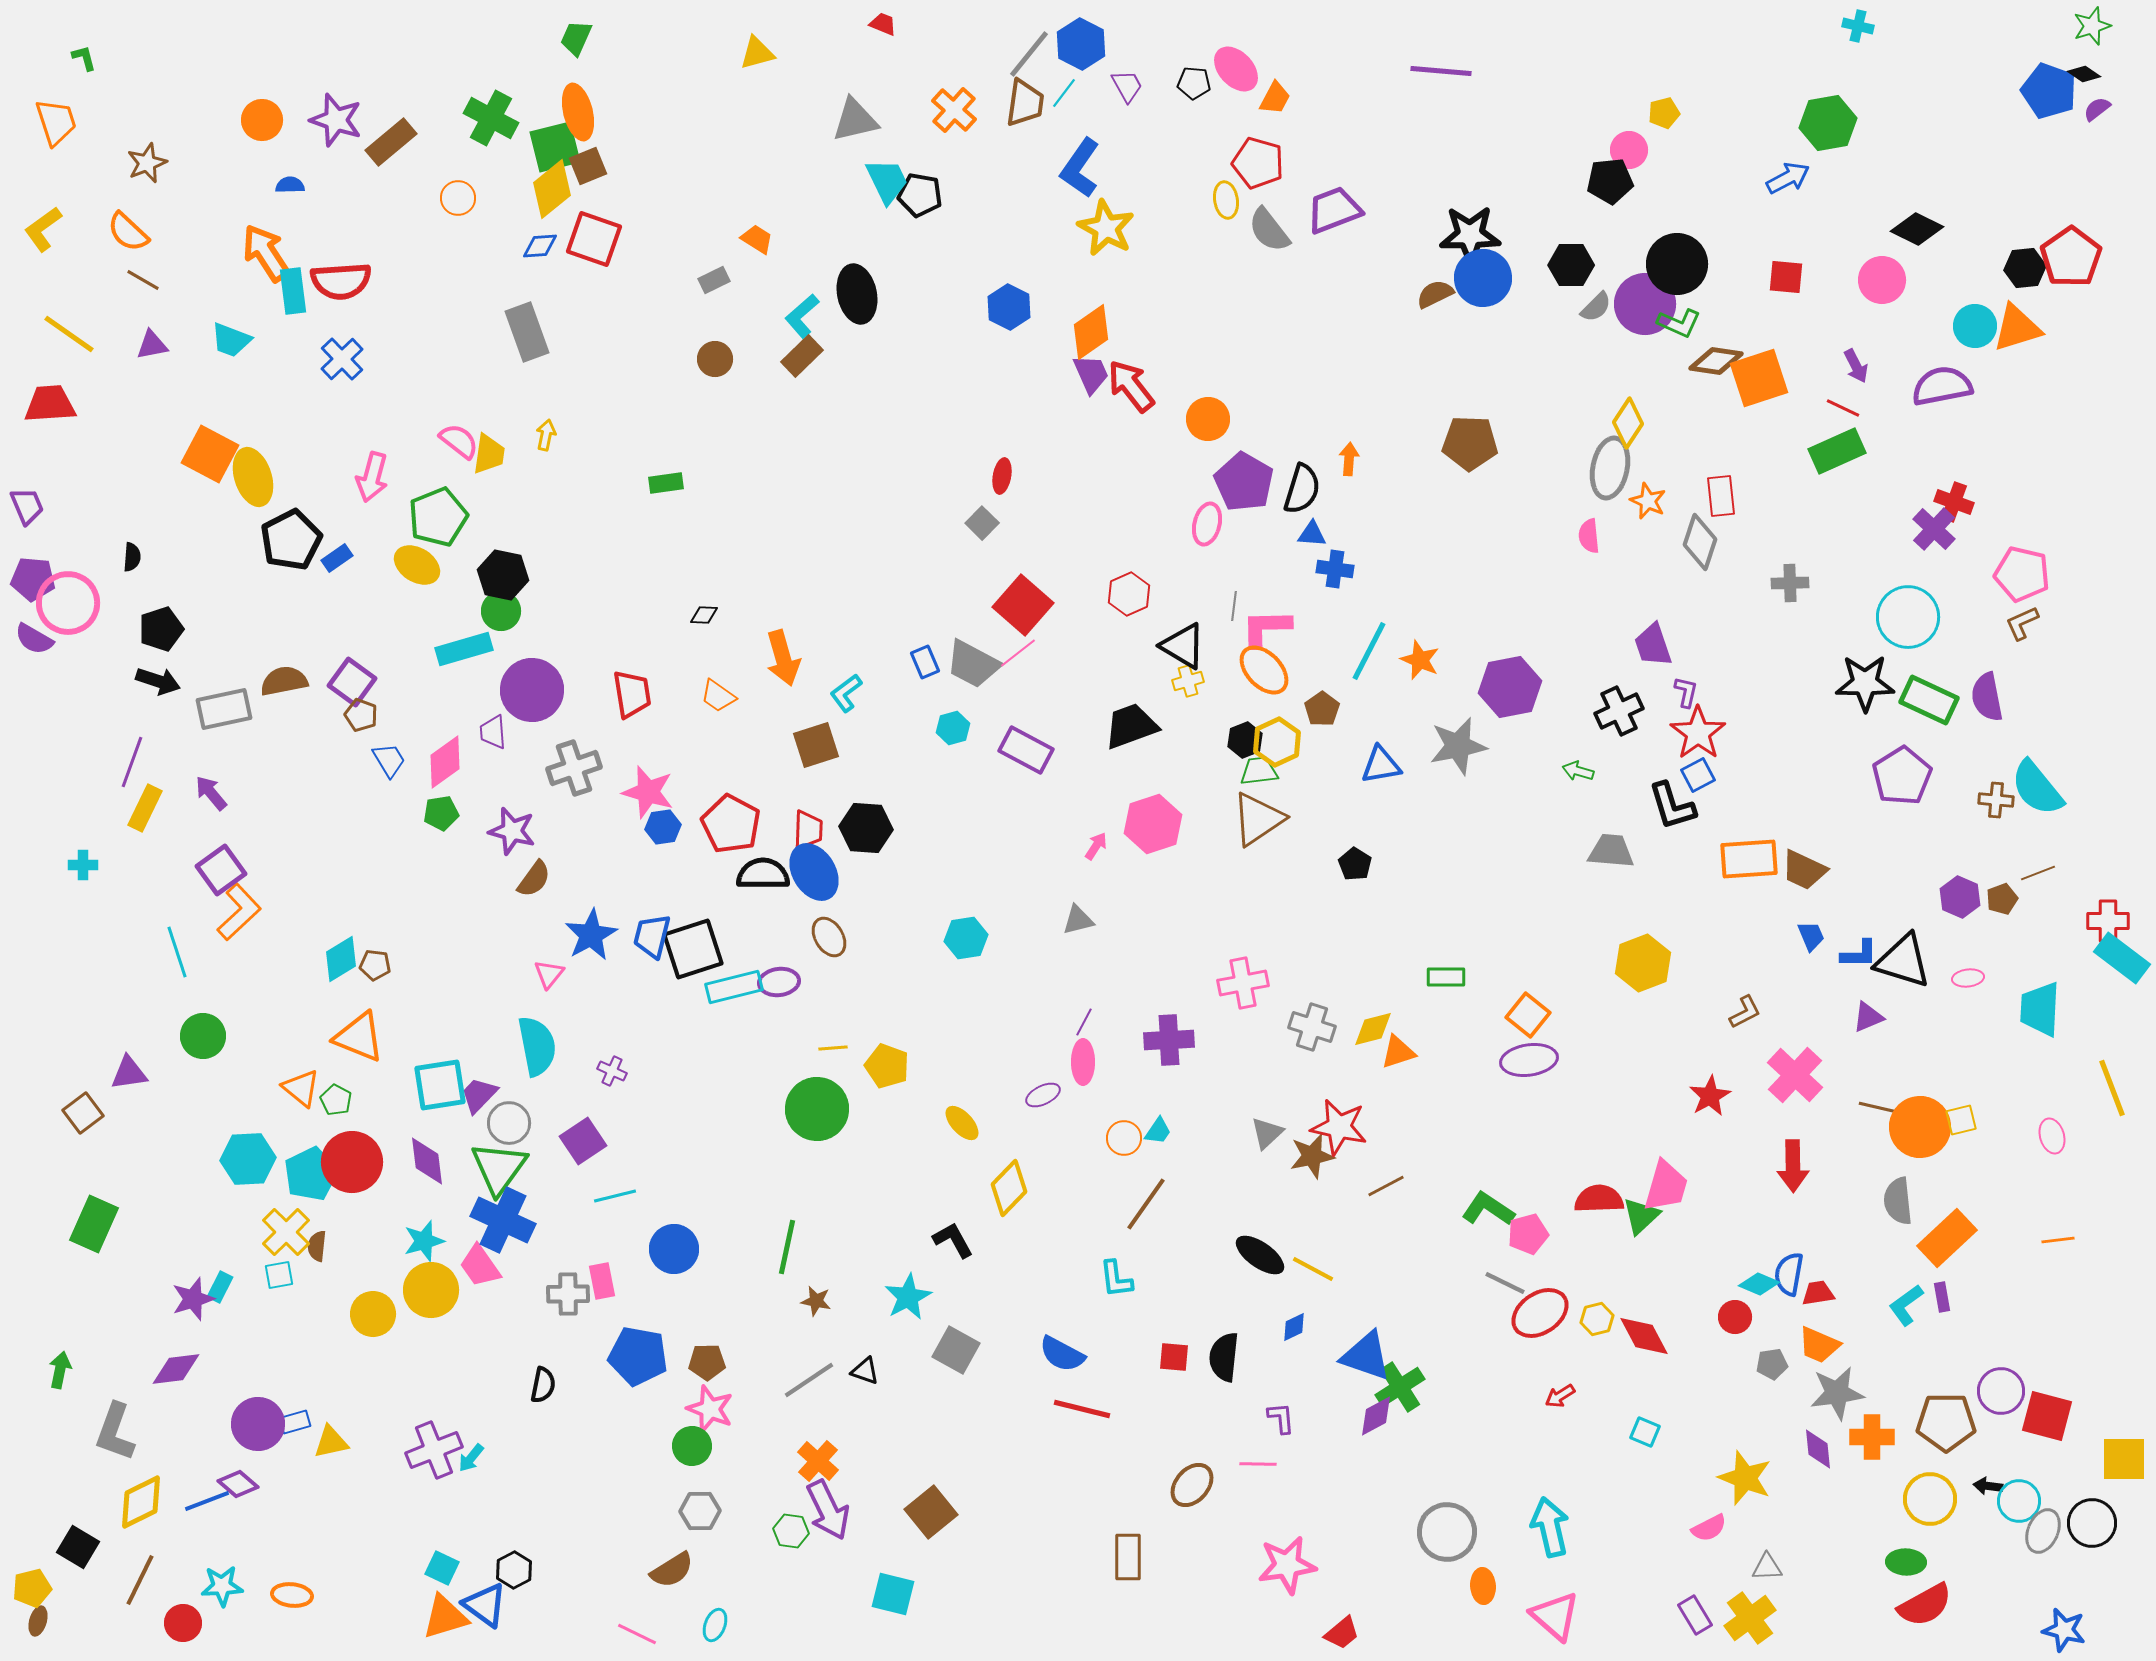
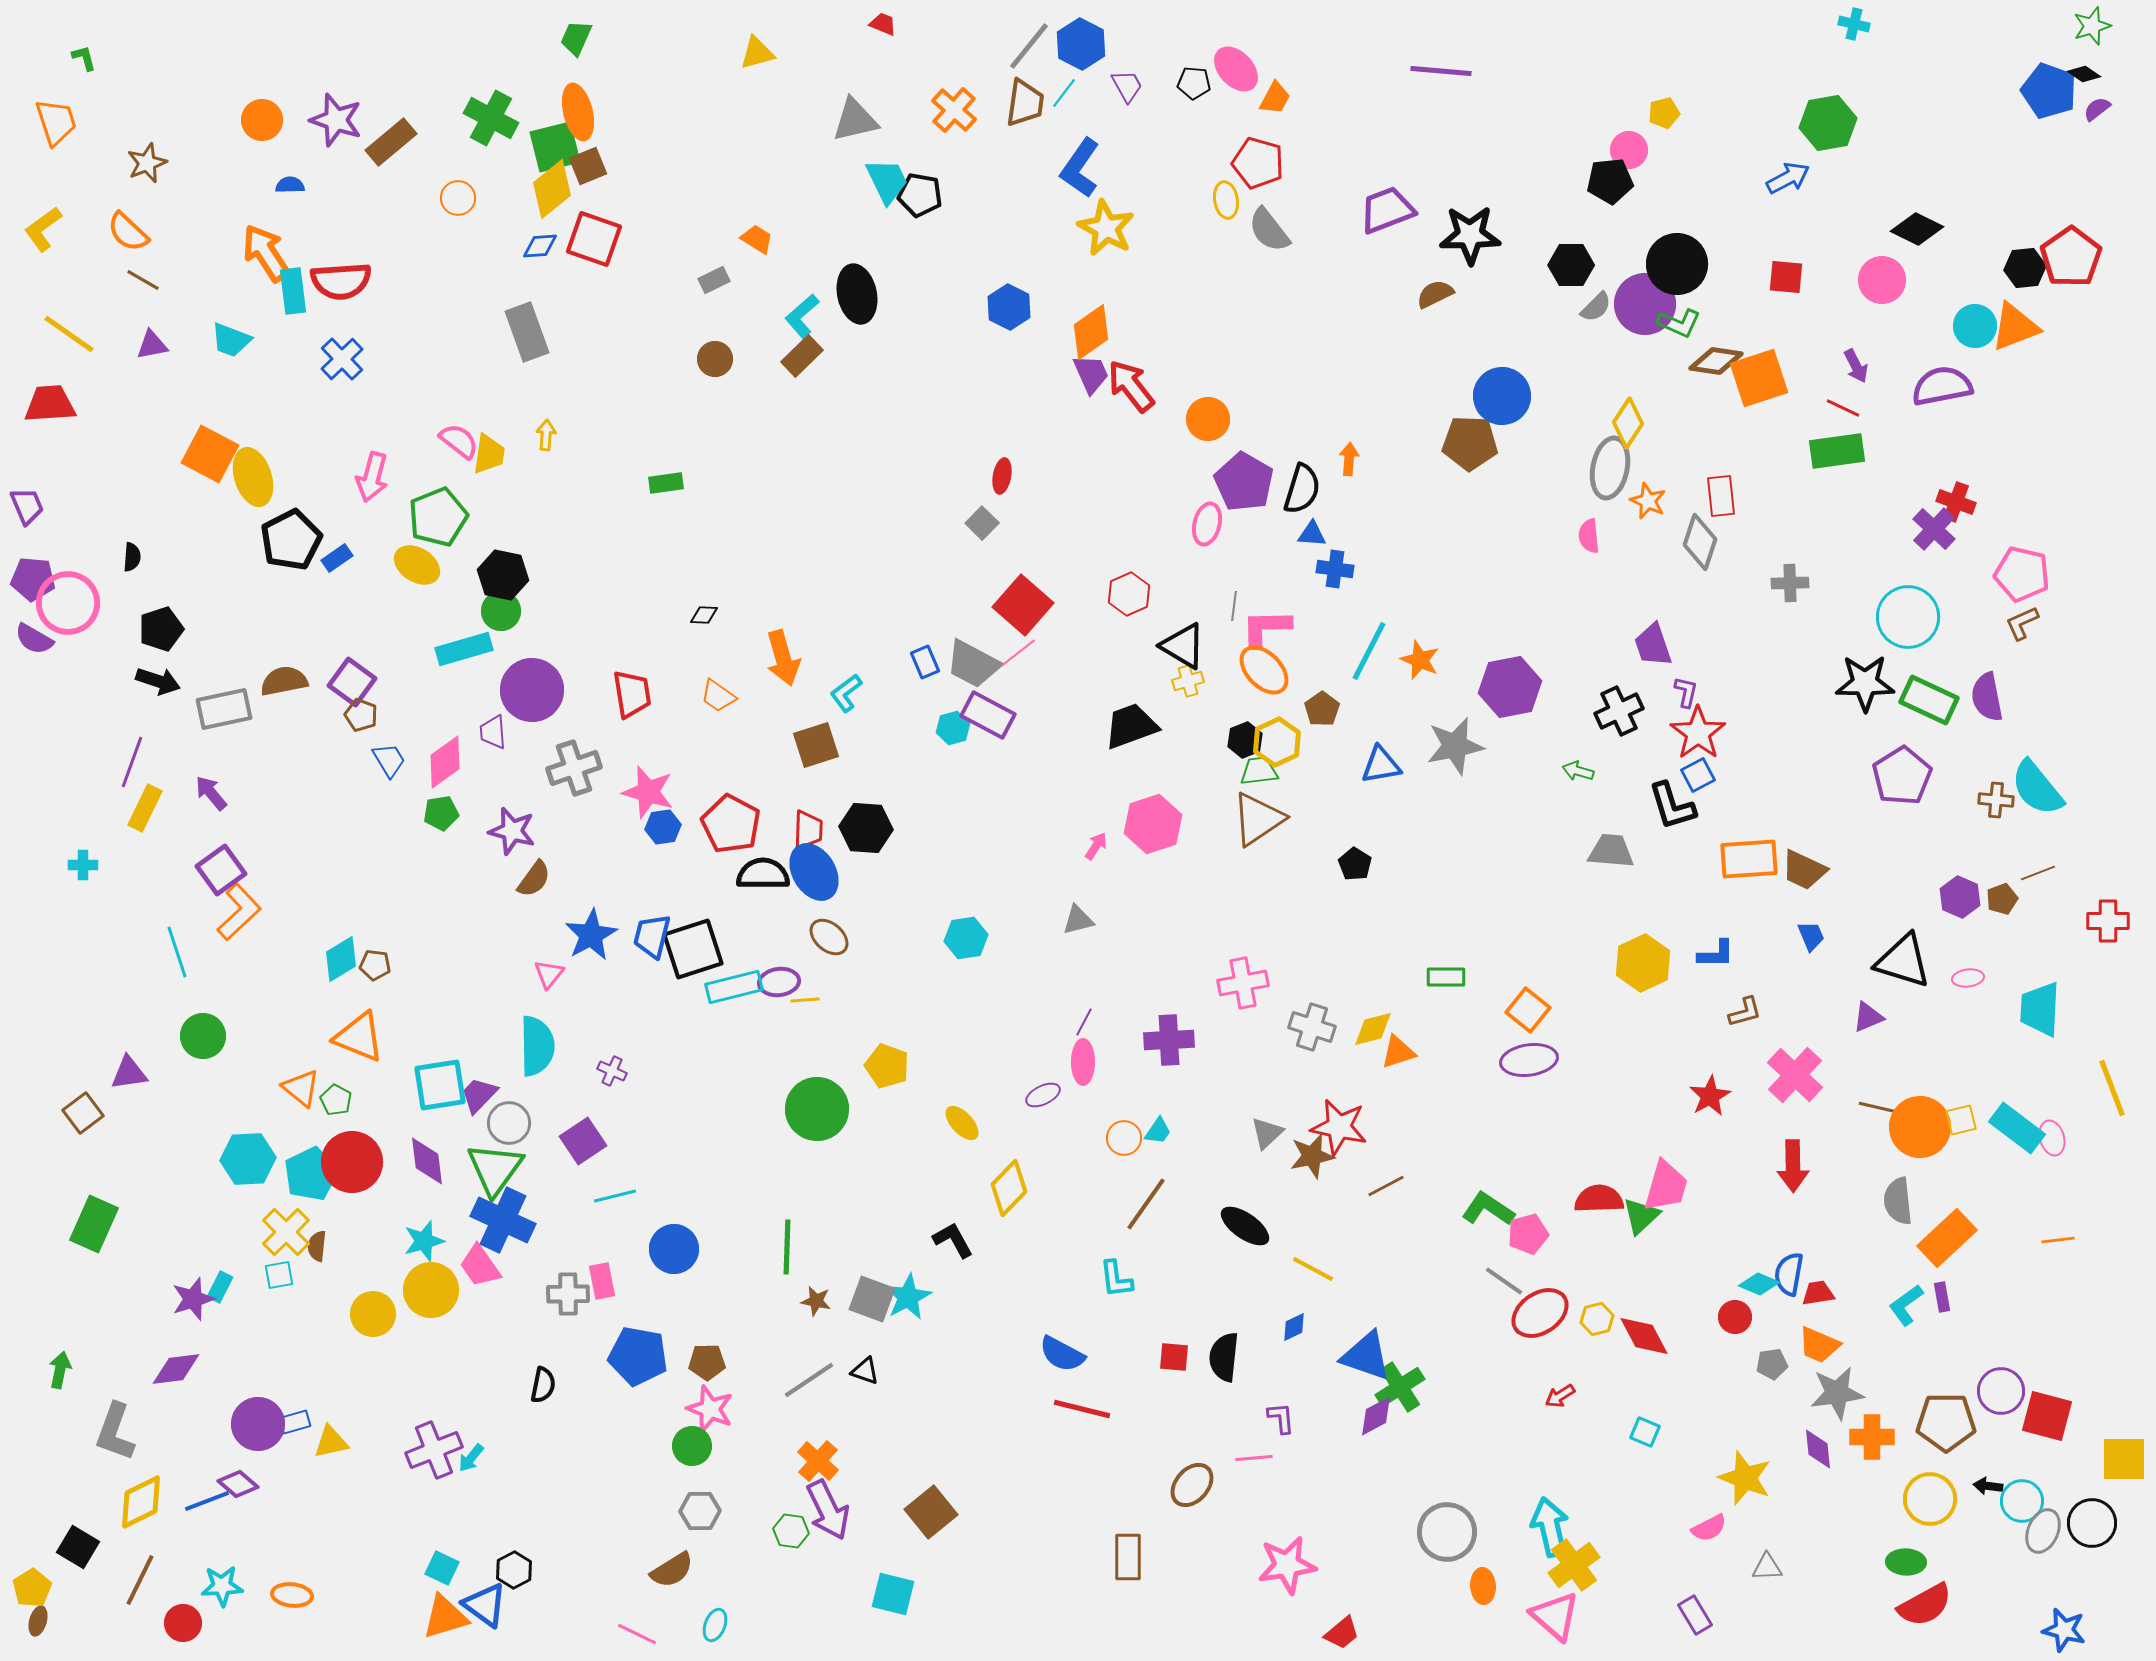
cyan cross at (1858, 26): moved 4 px left, 2 px up
gray line at (1029, 54): moved 8 px up
purple trapezoid at (1334, 210): moved 53 px right
blue circle at (1483, 278): moved 19 px right, 118 px down
orange triangle at (2017, 328): moved 2 px left, 1 px up; rotated 4 degrees counterclockwise
yellow arrow at (546, 435): rotated 8 degrees counterclockwise
green rectangle at (1837, 451): rotated 16 degrees clockwise
red cross at (1954, 502): moved 2 px right
gray star at (1458, 746): moved 3 px left
purple rectangle at (1026, 750): moved 38 px left, 35 px up
brown ellipse at (829, 937): rotated 18 degrees counterclockwise
blue L-shape at (1859, 954): moved 143 px left
cyan rectangle at (2122, 958): moved 105 px left, 170 px down
yellow hexagon at (1643, 963): rotated 4 degrees counterclockwise
brown L-shape at (1745, 1012): rotated 12 degrees clockwise
orange square at (1528, 1015): moved 5 px up
cyan semicircle at (537, 1046): rotated 10 degrees clockwise
yellow line at (833, 1048): moved 28 px left, 48 px up
pink ellipse at (2052, 1136): moved 2 px down
green triangle at (499, 1168): moved 4 px left, 1 px down
green line at (787, 1247): rotated 10 degrees counterclockwise
black ellipse at (1260, 1255): moved 15 px left, 29 px up
gray line at (1505, 1283): moved 1 px left, 2 px up; rotated 9 degrees clockwise
gray square at (956, 1350): moved 84 px left, 51 px up; rotated 9 degrees counterclockwise
pink line at (1258, 1464): moved 4 px left, 6 px up; rotated 6 degrees counterclockwise
cyan circle at (2019, 1501): moved 3 px right
yellow pentagon at (32, 1588): rotated 18 degrees counterclockwise
yellow cross at (1750, 1618): moved 176 px left, 53 px up
